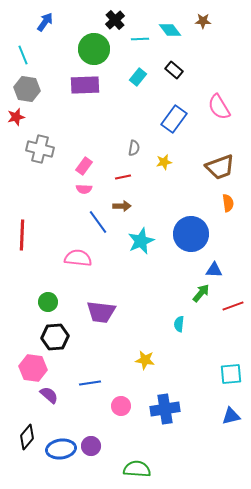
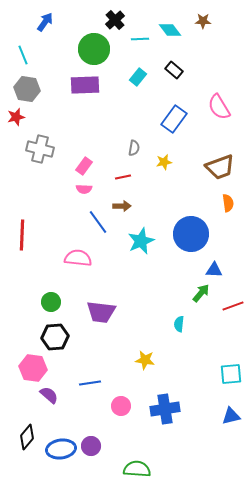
green circle at (48, 302): moved 3 px right
